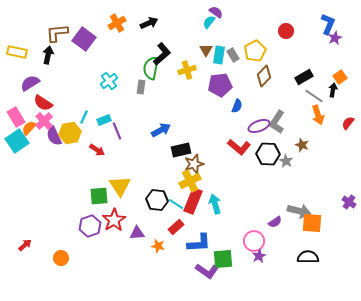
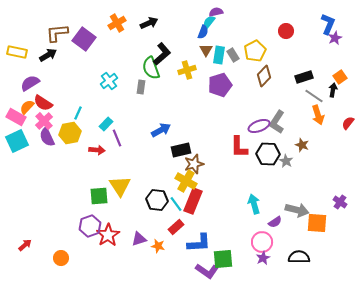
purple semicircle at (216, 12): rotated 48 degrees counterclockwise
black arrow at (48, 55): rotated 48 degrees clockwise
green semicircle at (151, 68): rotated 30 degrees counterclockwise
black rectangle at (304, 77): rotated 12 degrees clockwise
purple pentagon at (220, 85): rotated 10 degrees counterclockwise
blue semicircle at (237, 106): moved 34 px left, 74 px up
pink rectangle at (16, 117): rotated 30 degrees counterclockwise
cyan line at (84, 117): moved 6 px left, 4 px up
cyan rectangle at (104, 120): moved 2 px right, 4 px down; rotated 24 degrees counterclockwise
orange semicircle at (29, 128): moved 2 px left, 21 px up
purple line at (117, 131): moved 7 px down
purple semicircle at (54, 136): moved 7 px left, 1 px down
cyan square at (17, 141): rotated 10 degrees clockwise
red L-shape at (239, 147): rotated 50 degrees clockwise
red arrow at (97, 150): rotated 28 degrees counterclockwise
yellow cross at (190, 181): moved 4 px left; rotated 35 degrees counterclockwise
purple cross at (349, 202): moved 9 px left
cyan line at (176, 204): rotated 21 degrees clockwise
cyan arrow at (215, 204): moved 39 px right
gray arrow at (299, 211): moved 2 px left, 1 px up
red star at (114, 220): moved 6 px left, 15 px down
orange square at (312, 223): moved 5 px right
purple triangle at (137, 233): moved 2 px right, 6 px down; rotated 14 degrees counterclockwise
pink circle at (254, 241): moved 8 px right, 1 px down
purple star at (259, 256): moved 4 px right, 2 px down
black semicircle at (308, 257): moved 9 px left
